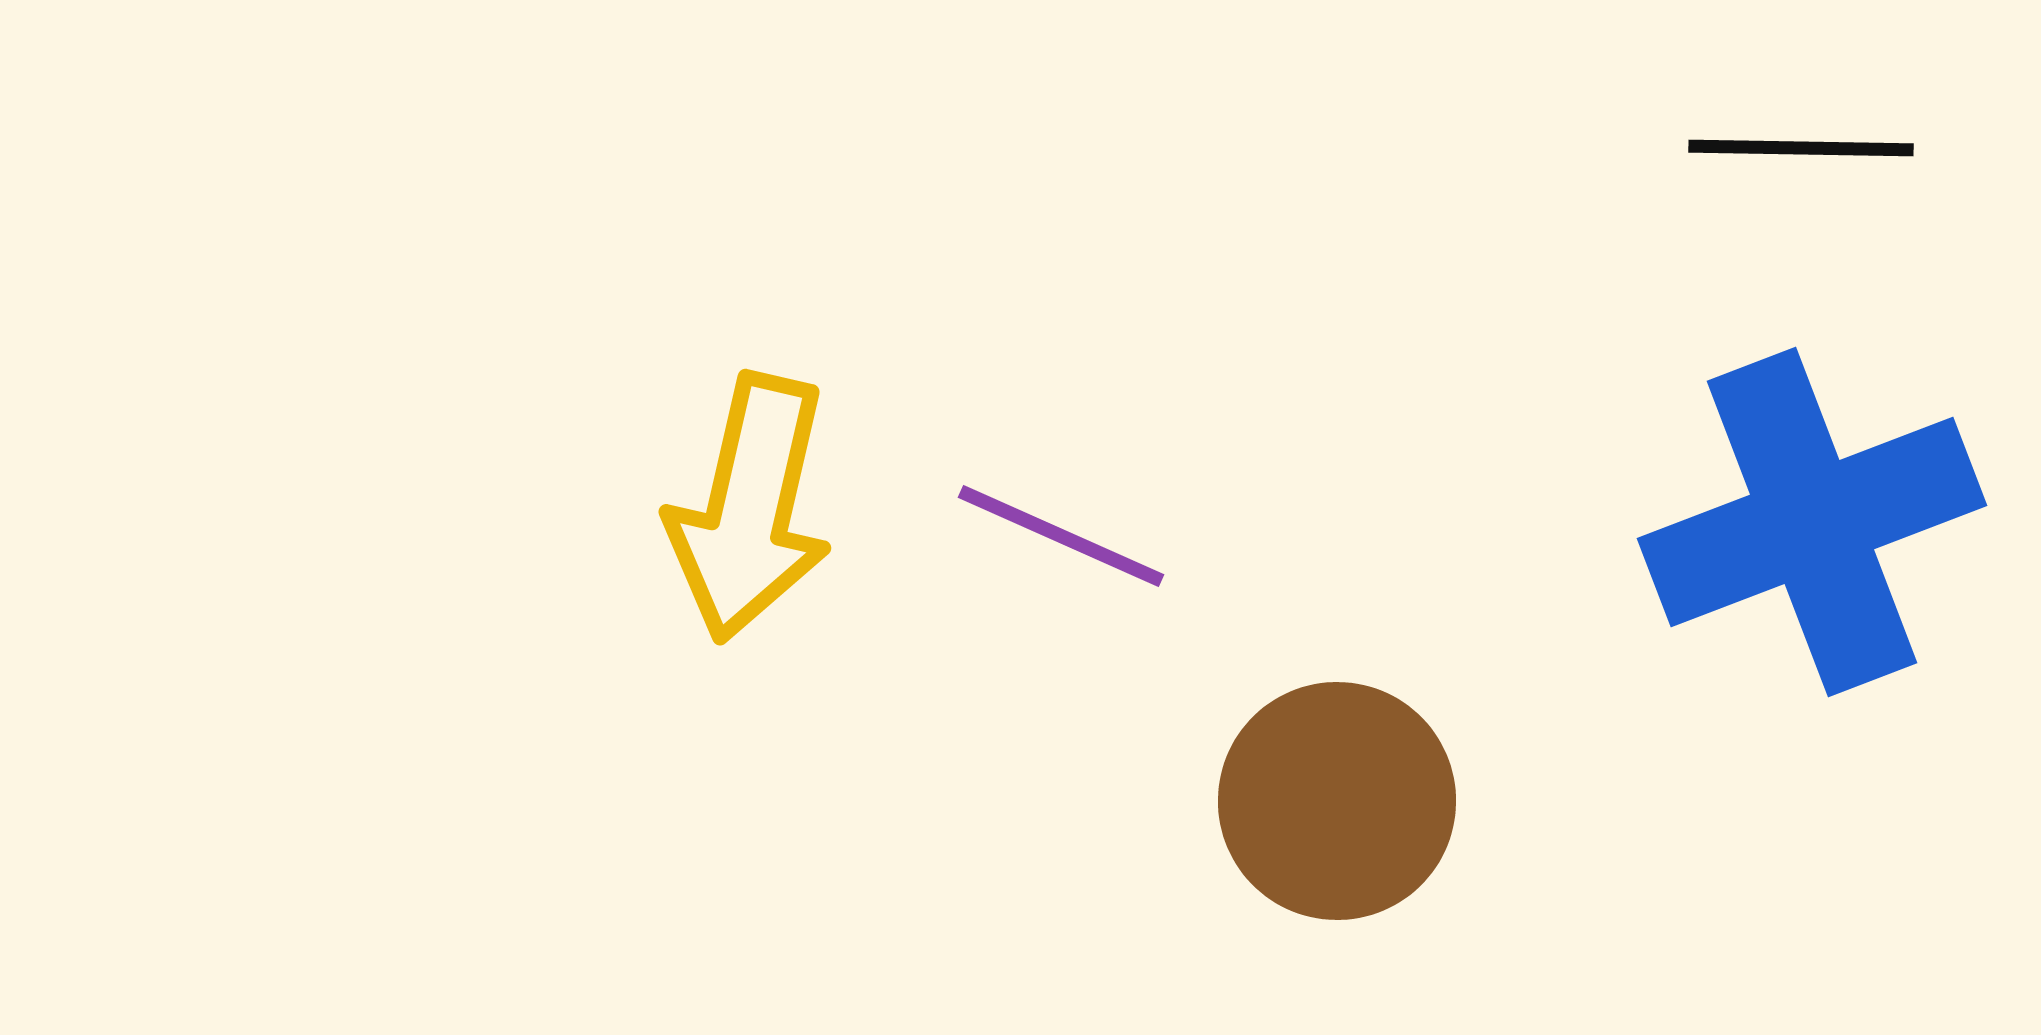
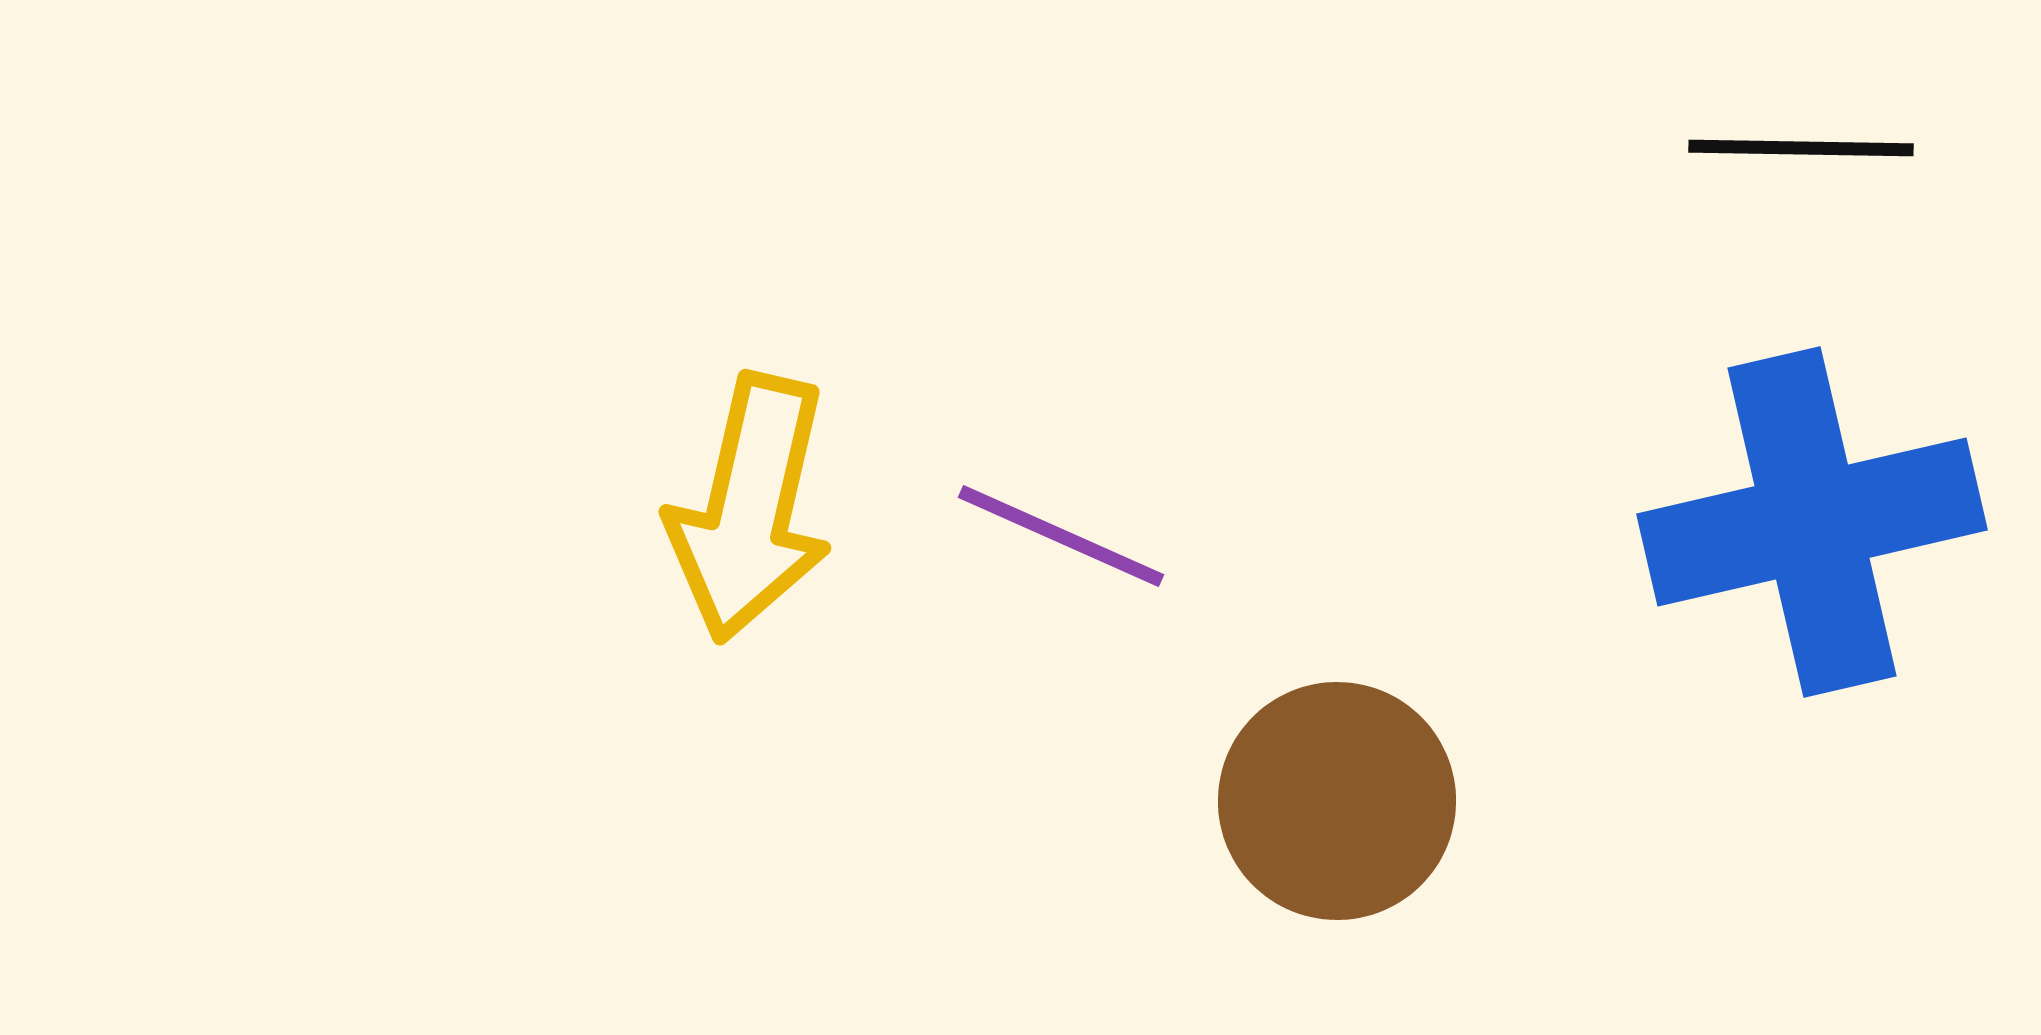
blue cross: rotated 8 degrees clockwise
